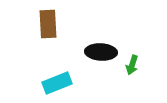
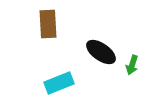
black ellipse: rotated 32 degrees clockwise
cyan rectangle: moved 2 px right
